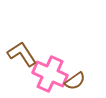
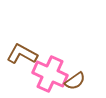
brown L-shape: rotated 28 degrees counterclockwise
